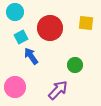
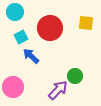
blue arrow: rotated 12 degrees counterclockwise
green circle: moved 11 px down
pink circle: moved 2 px left
